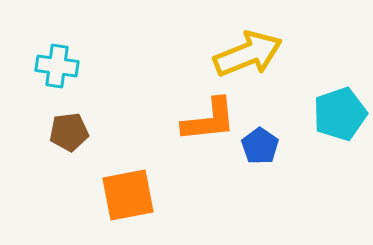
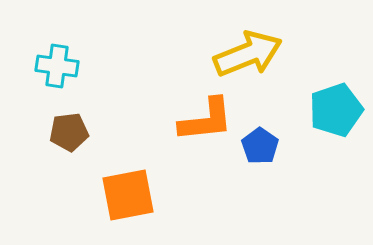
cyan pentagon: moved 4 px left, 4 px up
orange L-shape: moved 3 px left
